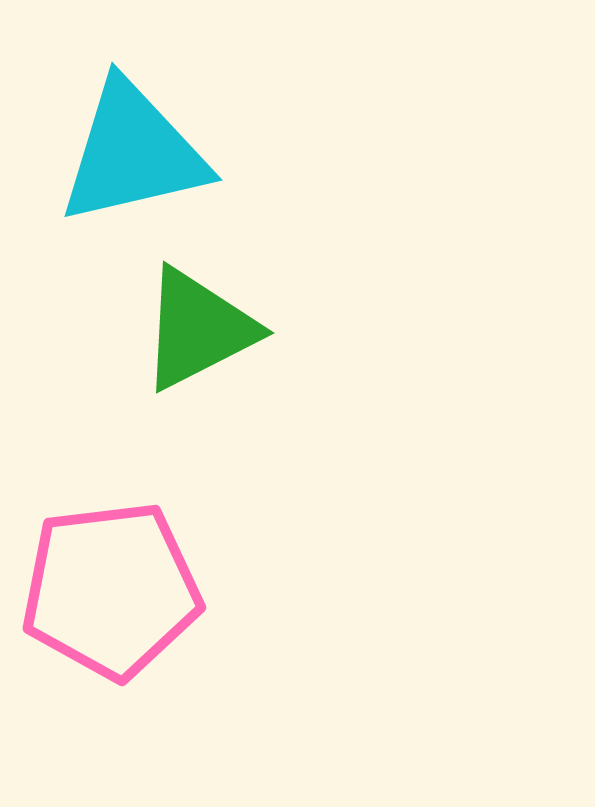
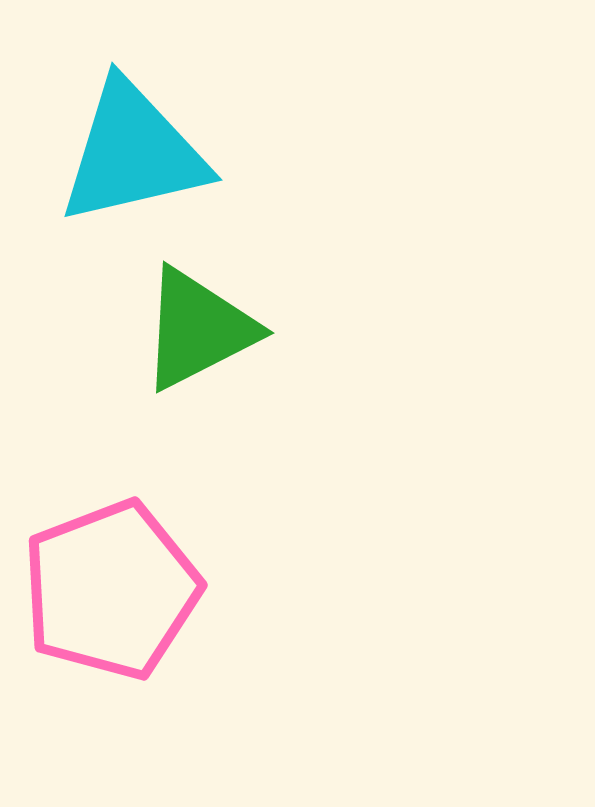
pink pentagon: rotated 14 degrees counterclockwise
